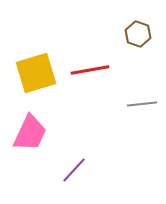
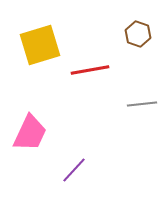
yellow square: moved 4 px right, 28 px up
